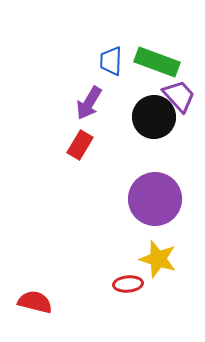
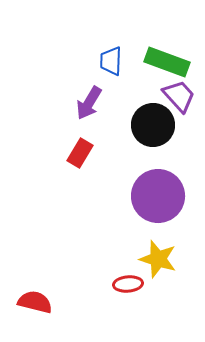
green rectangle: moved 10 px right
black circle: moved 1 px left, 8 px down
red rectangle: moved 8 px down
purple circle: moved 3 px right, 3 px up
